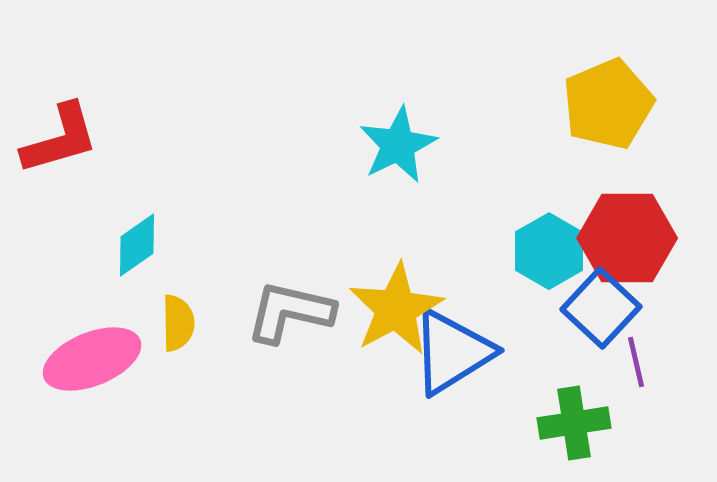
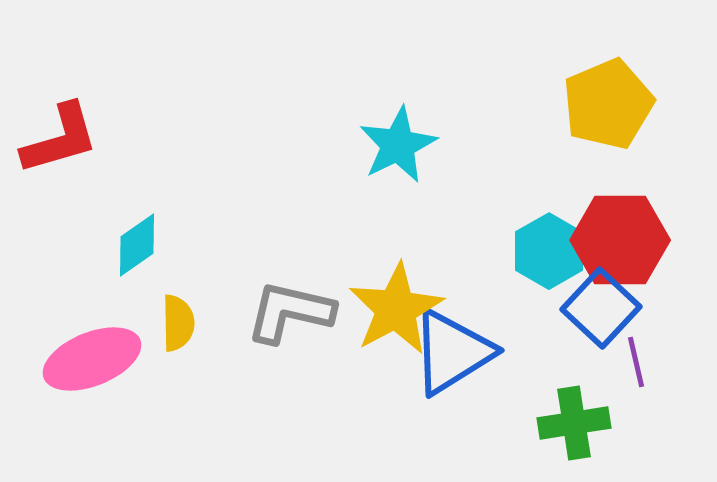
red hexagon: moved 7 px left, 2 px down
